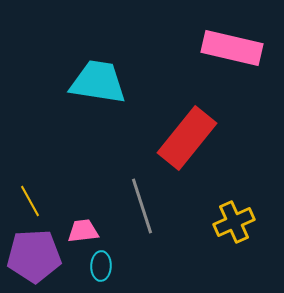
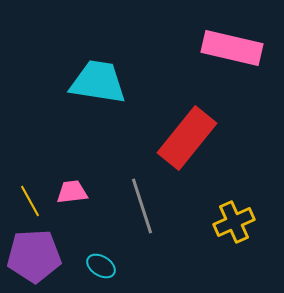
pink trapezoid: moved 11 px left, 39 px up
cyan ellipse: rotated 60 degrees counterclockwise
